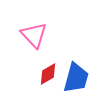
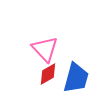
pink triangle: moved 11 px right, 14 px down
